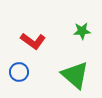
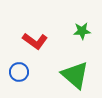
red L-shape: moved 2 px right
